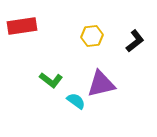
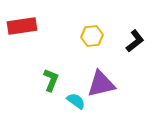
green L-shape: rotated 105 degrees counterclockwise
